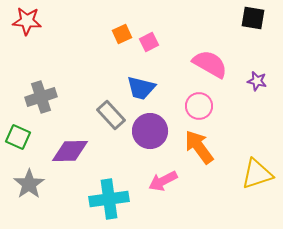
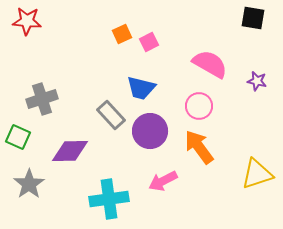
gray cross: moved 1 px right, 2 px down
